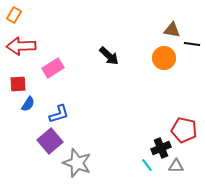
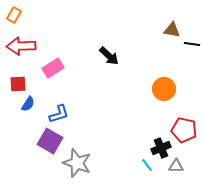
orange circle: moved 31 px down
purple square: rotated 20 degrees counterclockwise
